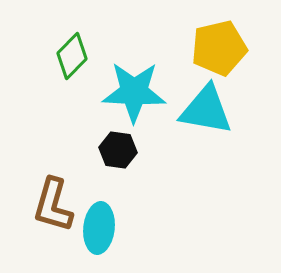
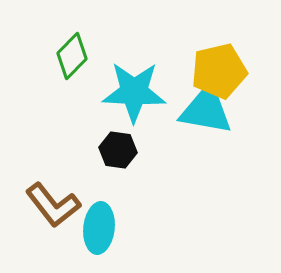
yellow pentagon: moved 23 px down
brown L-shape: rotated 54 degrees counterclockwise
